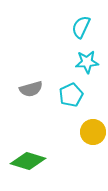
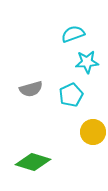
cyan semicircle: moved 8 px left, 7 px down; rotated 45 degrees clockwise
green diamond: moved 5 px right, 1 px down
